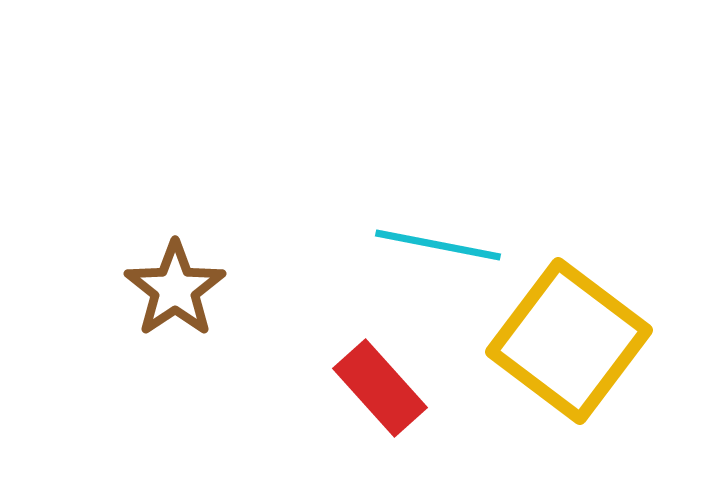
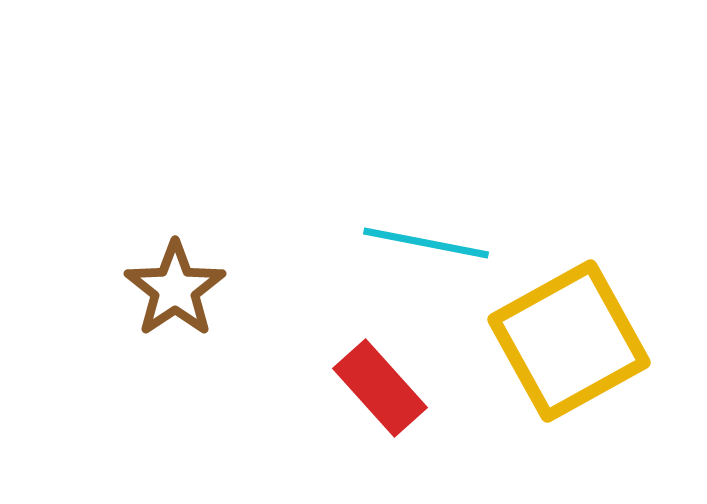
cyan line: moved 12 px left, 2 px up
yellow square: rotated 24 degrees clockwise
